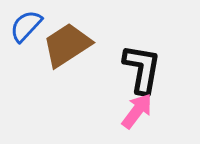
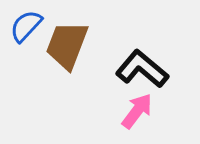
brown trapezoid: rotated 36 degrees counterclockwise
black L-shape: rotated 60 degrees counterclockwise
